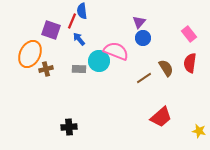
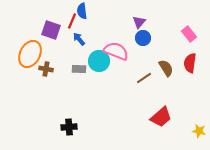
brown cross: rotated 24 degrees clockwise
